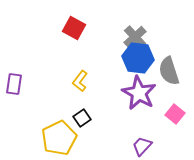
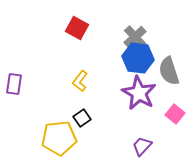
red square: moved 3 px right
yellow pentagon: rotated 20 degrees clockwise
